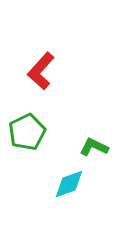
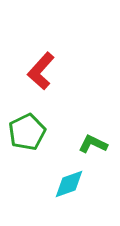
green L-shape: moved 1 px left, 3 px up
